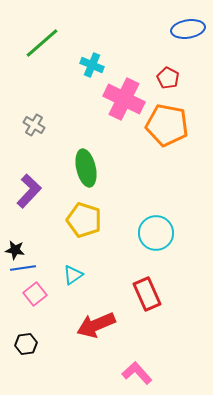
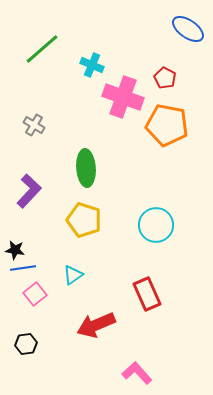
blue ellipse: rotated 44 degrees clockwise
green line: moved 6 px down
red pentagon: moved 3 px left
pink cross: moved 1 px left, 2 px up; rotated 6 degrees counterclockwise
green ellipse: rotated 9 degrees clockwise
cyan circle: moved 8 px up
